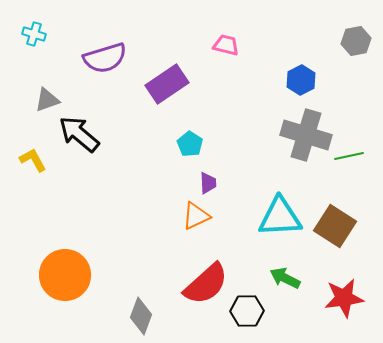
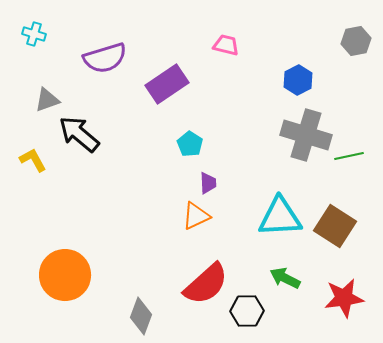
blue hexagon: moved 3 px left
